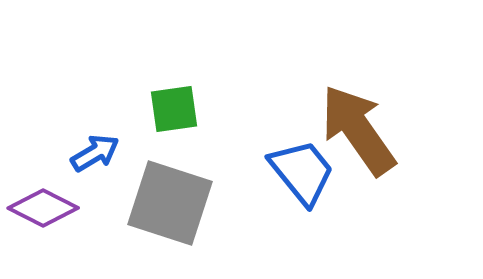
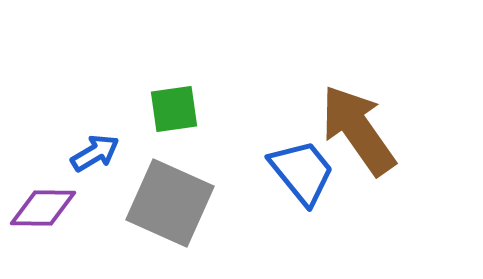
gray square: rotated 6 degrees clockwise
purple diamond: rotated 26 degrees counterclockwise
